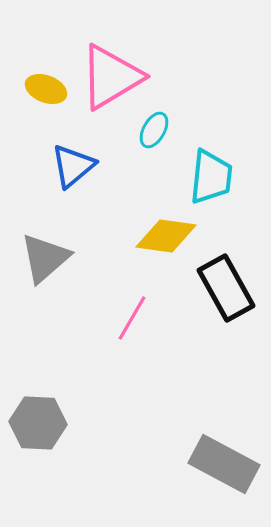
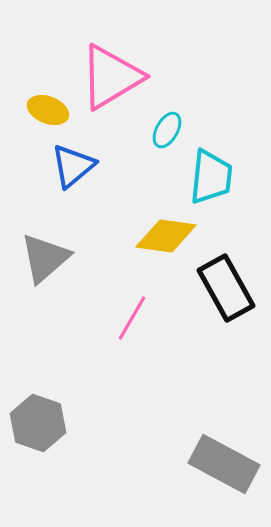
yellow ellipse: moved 2 px right, 21 px down
cyan ellipse: moved 13 px right
gray hexagon: rotated 16 degrees clockwise
